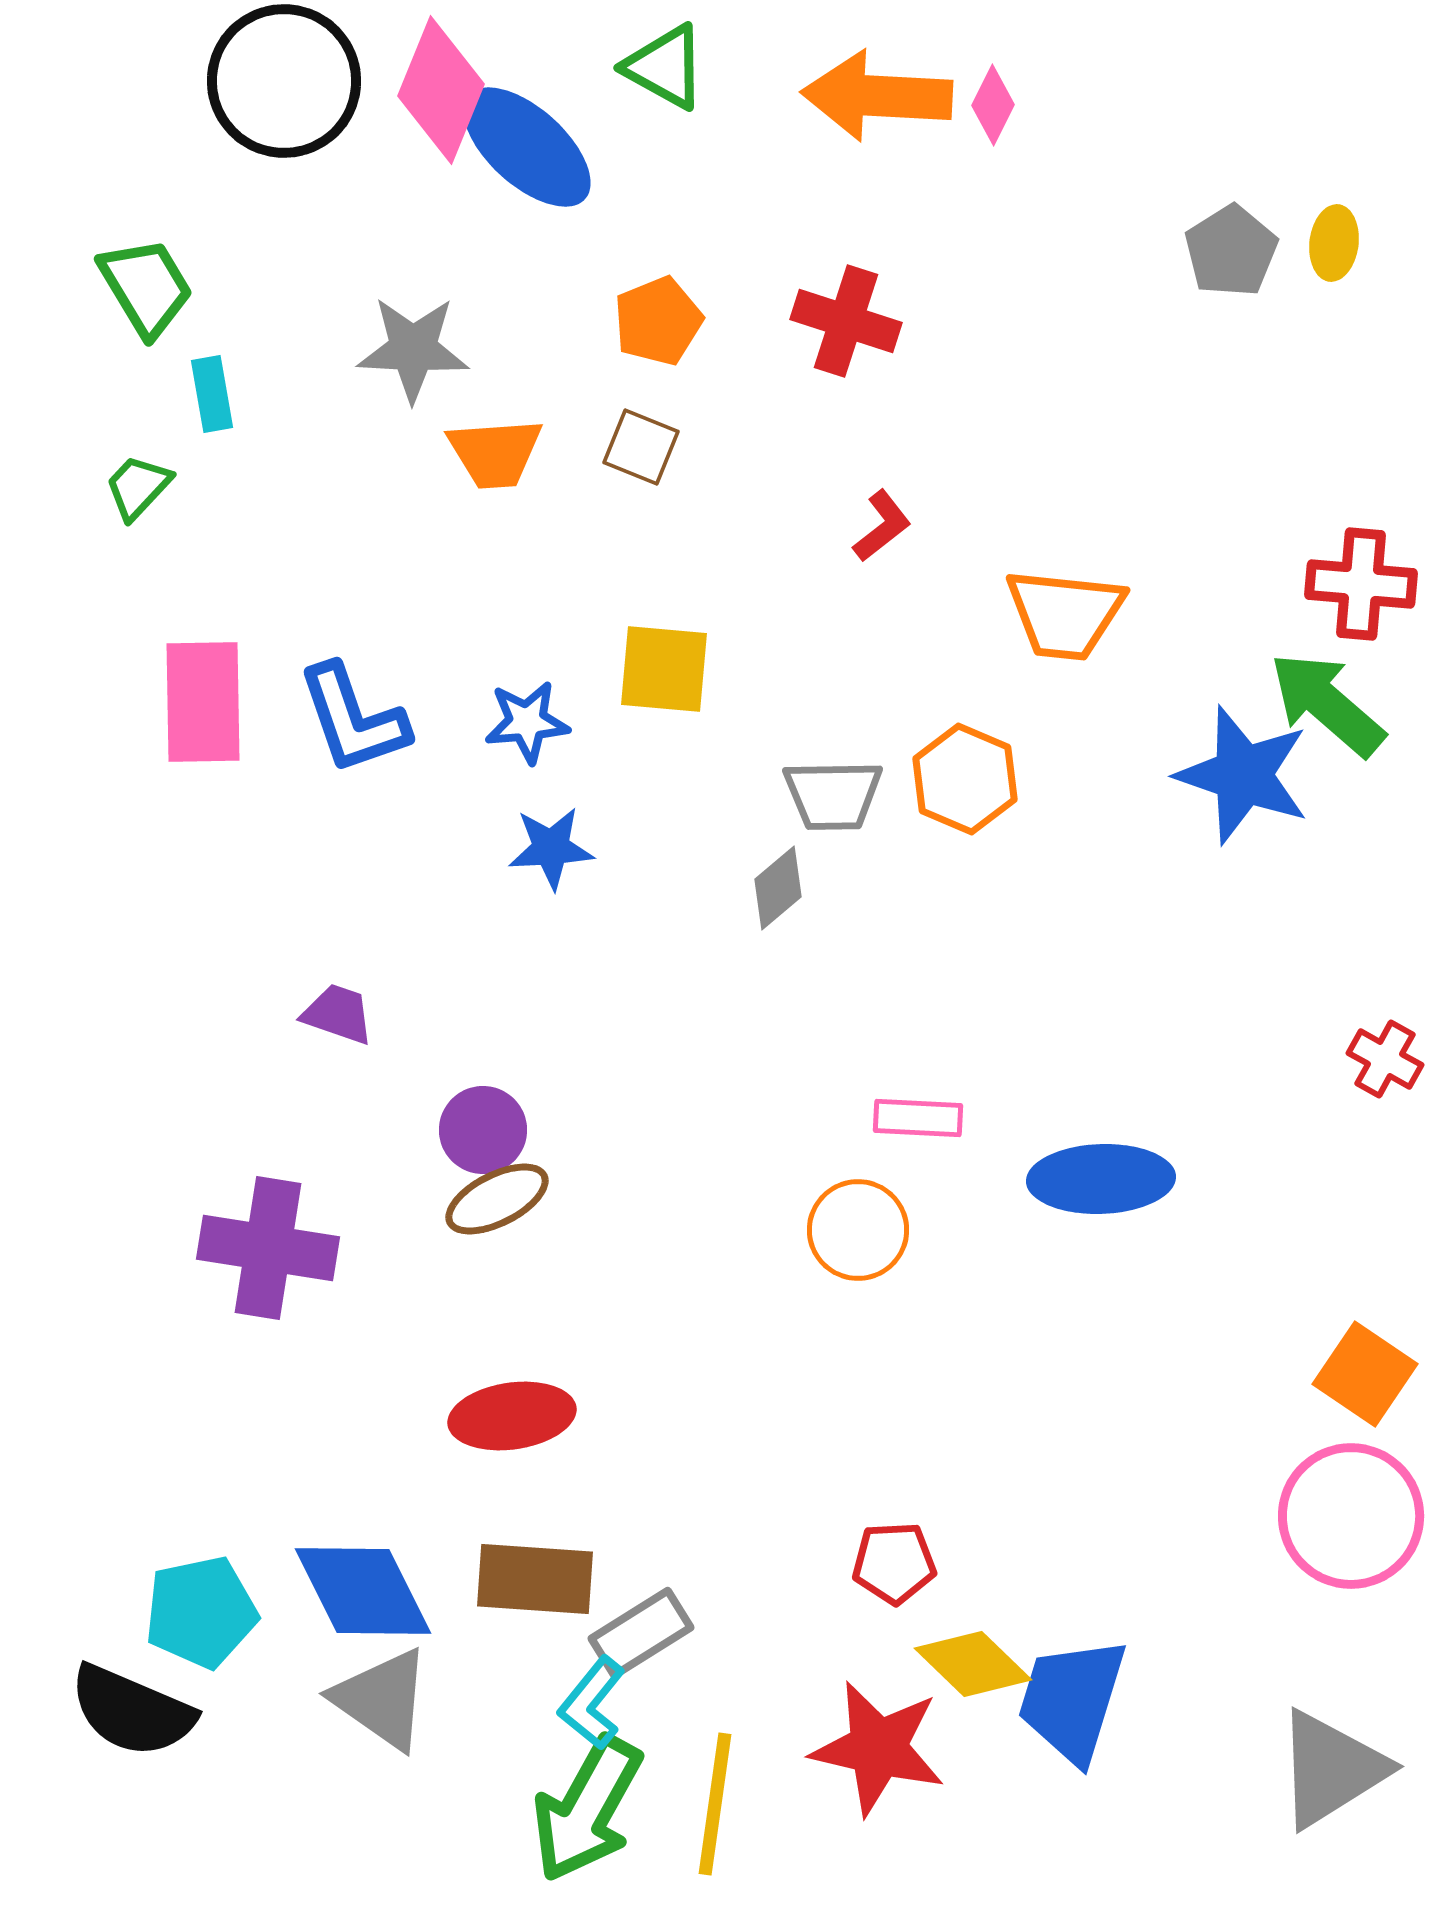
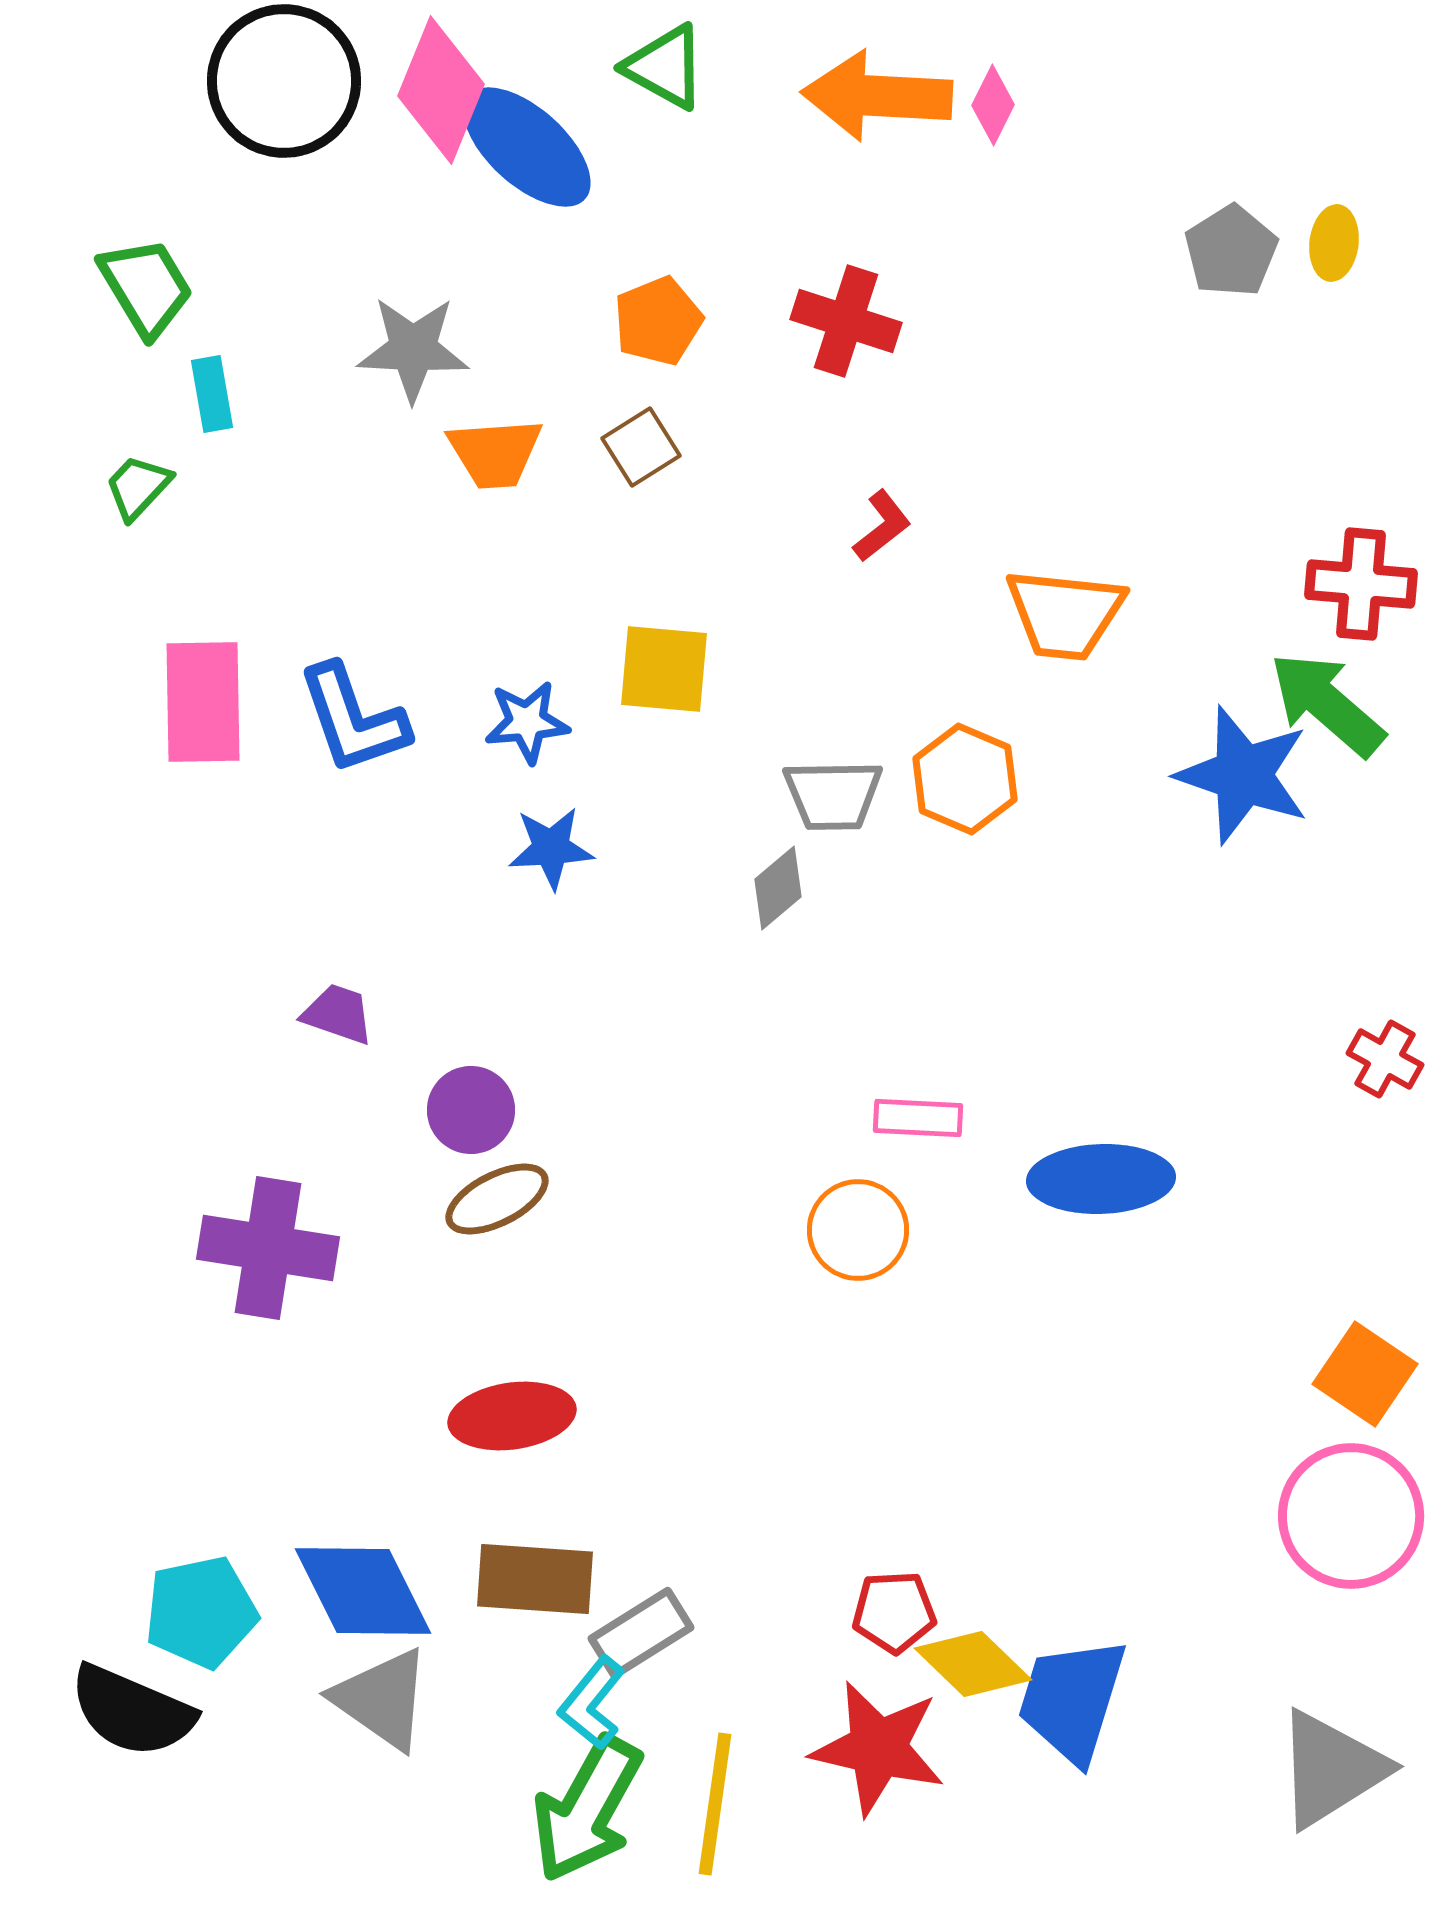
brown square at (641, 447): rotated 36 degrees clockwise
purple circle at (483, 1130): moved 12 px left, 20 px up
red pentagon at (894, 1563): moved 49 px down
